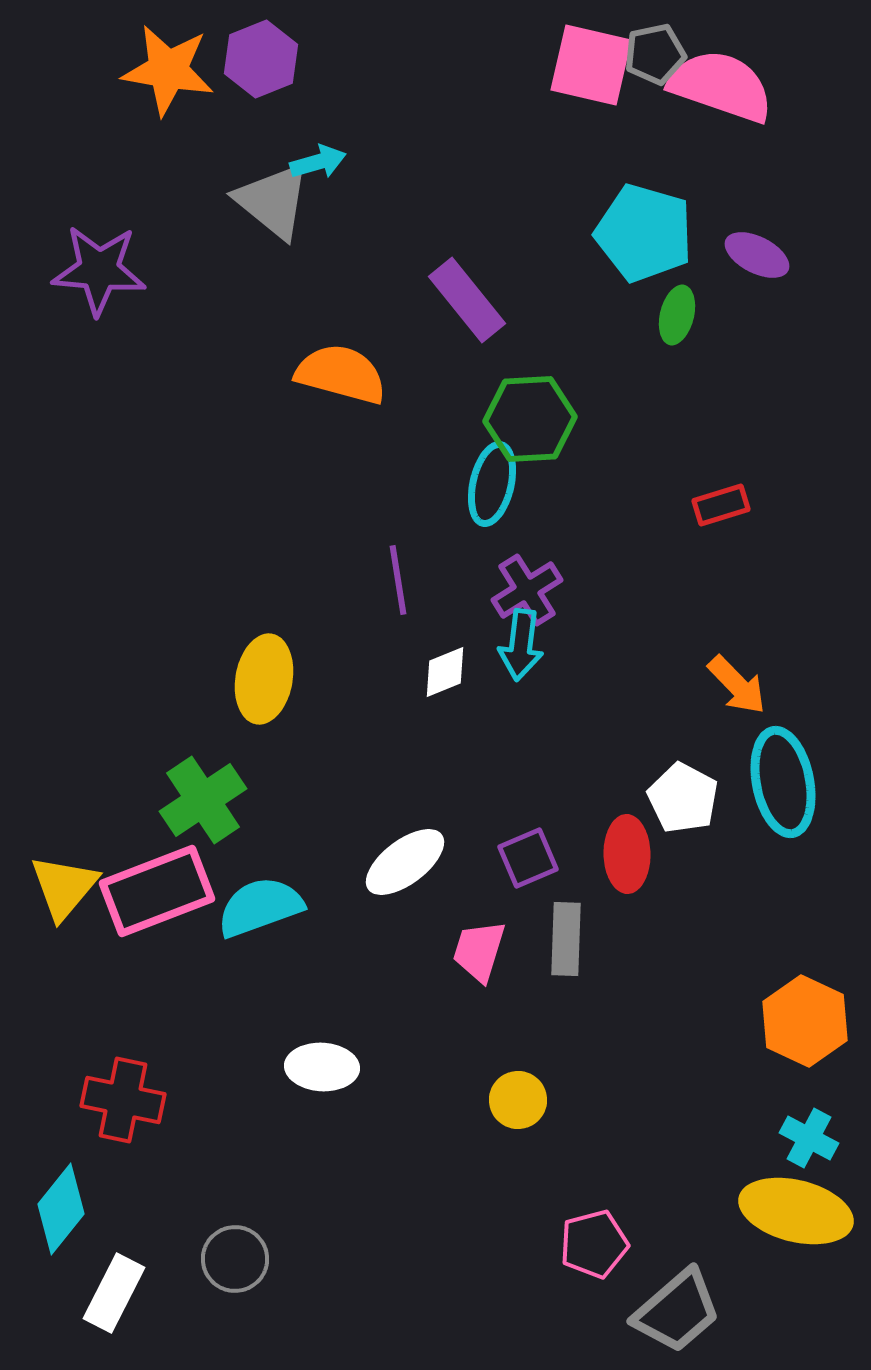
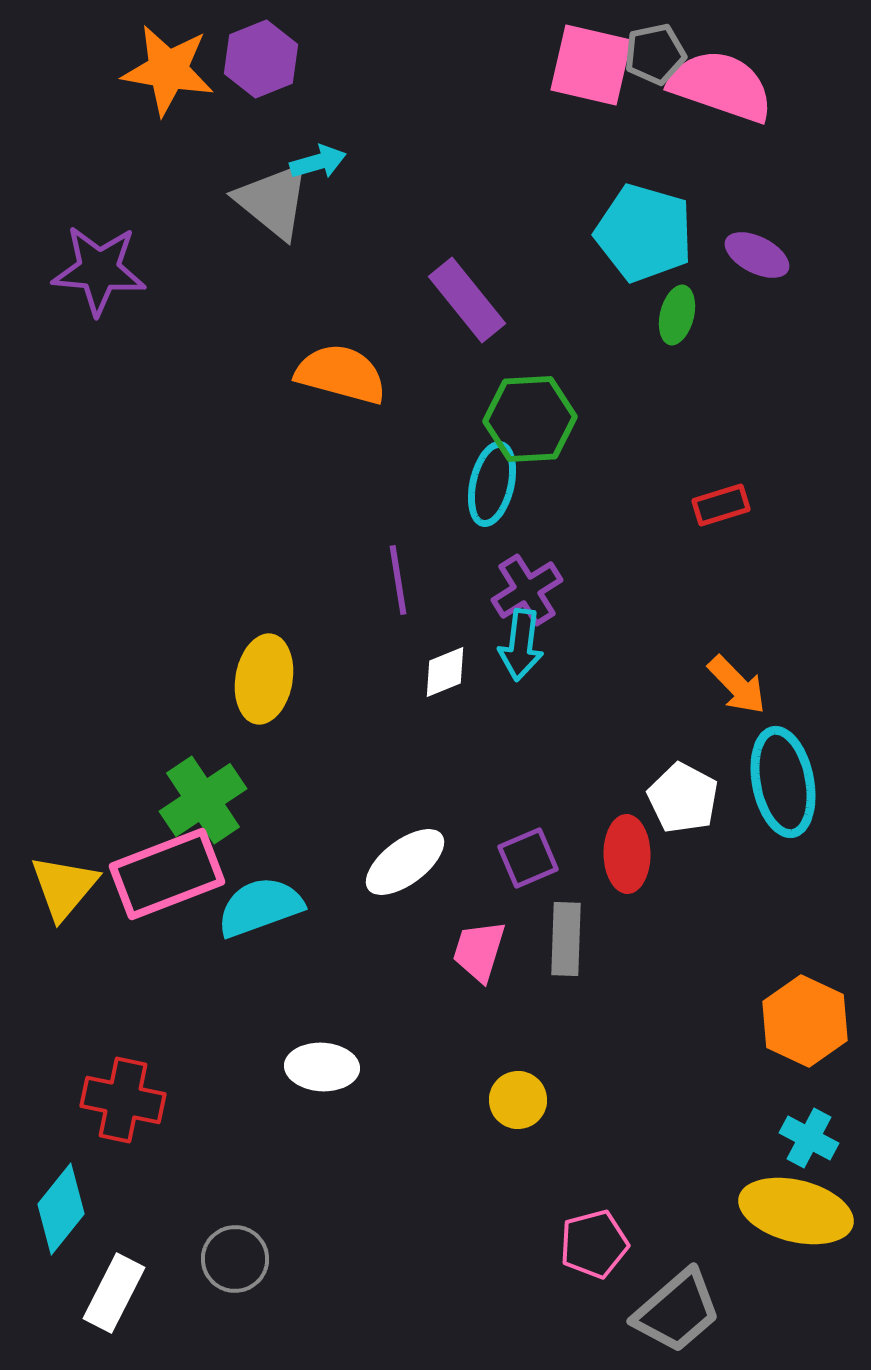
pink rectangle at (157, 891): moved 10 px right, 17 px up
